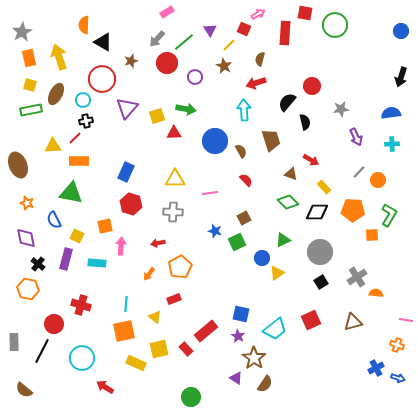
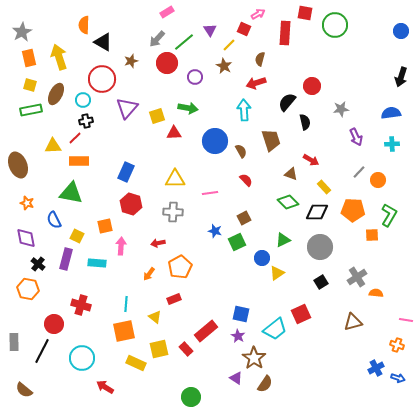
green arrow at (186, 109): moved 2 px right, 1 px up
gray circle at (320, 252): moved 5 px up
red square at (311, 320): moved 10 px left, 6 px up
